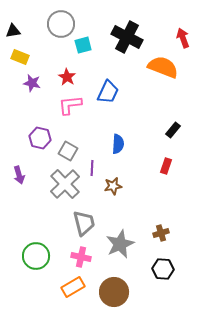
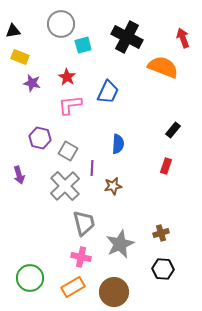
gray cross: moved 2 px down
green circle: moved 6 px left, 22 px down
